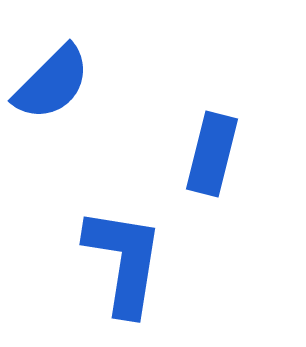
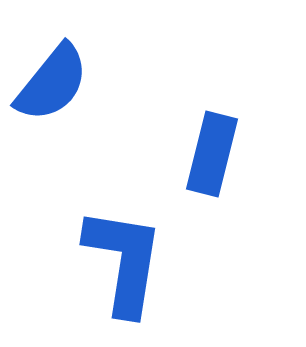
blue semicircle: rotated 6 degrees counterclockwise
